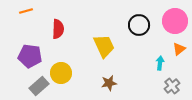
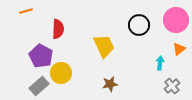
pink circle: moved 1 px right, 1 px up
purple pentagon: moved 11 px right; rotated 20 degrees clockwise
brown star: moved 1 px right, 1 px down
